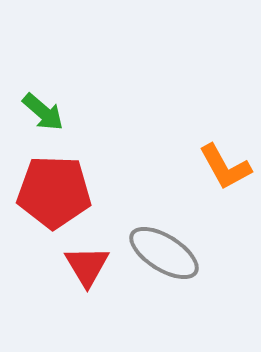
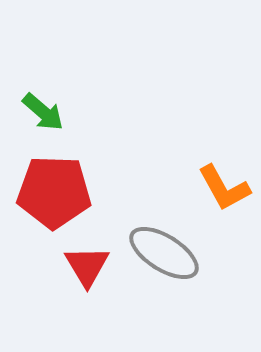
orange L-shape: moved 1 px left, 21 px down
